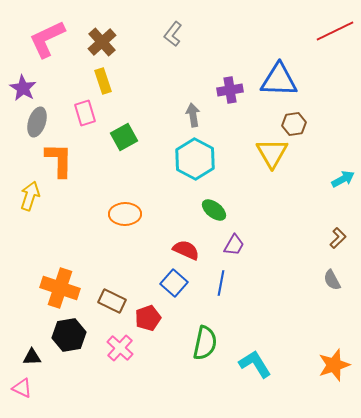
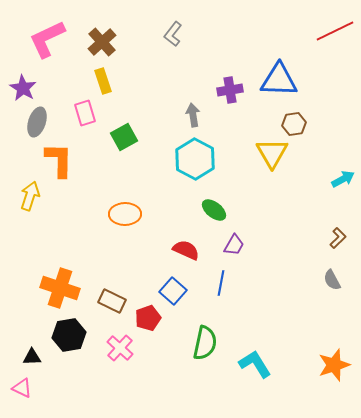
blue square: moved 1 px left, 8 px down
